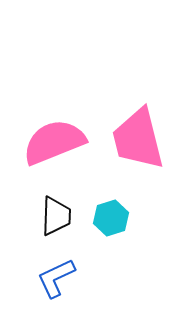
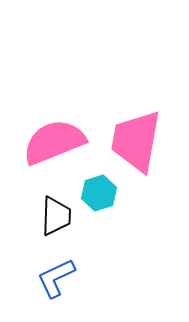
pink trapezoid: moved 2 px left, 2 px down; rotated 24 degrees clockwise
cyan hexagon: moved 12 px left, 25 px up
